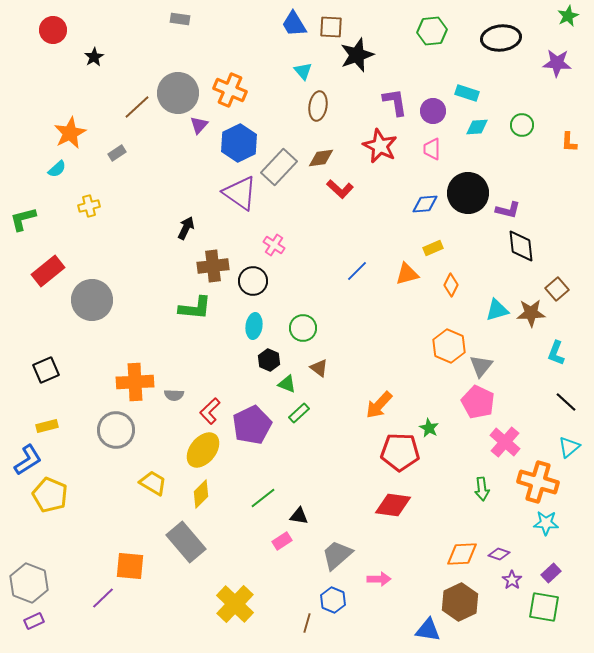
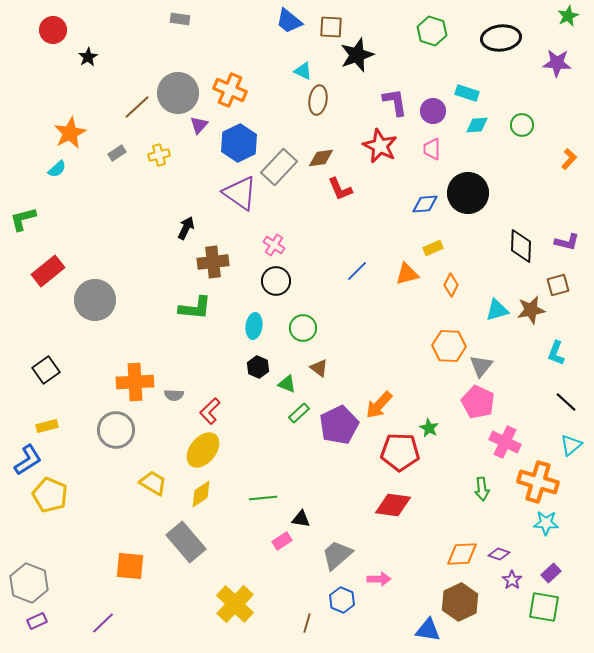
blue trapezoid at (294, 24): moved 5 px left, 3 px up; rotated 20 degrees counterclockwise
green hexagon at (432, 31): rotated 24 degrees clockwise
black star at (94, 57): moved 6 px left
cyan triangle at (303, 71): rotated 24 degrees counterclockwise
brown ellipse at (318, 106): moved 6 px up
cyan diamond at (477, 127): moved 2 px up
orange L-shape at (569, 142): moved 17 px down; rotated 140 degrees counterclockwise
red L-shape at (340, 189): rotated 24 degrees clockwise
yellow cross at (89, 206): moved 70 px right, 51 px up
purple L-shape at (508, 210): moved 59 px right, 32 px down
black diamond at (521, 246): rotated 8 degrees clockwise
brown cross at (213, 266): moved 4 px up
black circle at (253, 281): moved 23 px right
brown square at (557, 289): moved 1 px right, 4 px up; rotated 25 degrees clockwise
gray circle at (92, 300): moved 3 px right
brown star at (531, 313): moved 3 px up; rotated 8 degrees counterclockwise
orange hexagon at (449, 346): rotated 20 degrees counterclockwise
black hexagon at (269, 360): moved 11 px left, 7 px down
black square at (46, 370): rotated 12 degrees counterclockwise
purple pentagon at (252, 425): moved 87 px right
pink cross at (505, 442): rotated 16 degrees counterclockwise
cyan triangle at (569, 447): moved 2 px right, 2 px up
yellow diamond at (201, 494): rotated 12 degrees clockwise
green line at (263, 498): rotated 32 degrees clockwise
black triangle at (299, 516): moved 2 px right, 3 px down
purple line at (103, 598): moved 25 px down
blue hexagon at (333, 600): moved 9 px right
purple rectangle at (34, 621): moved 3 px right
